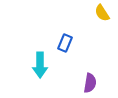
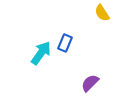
cyan arrow: moved 1 px right, 12 px up; rotated 145 degrees counterclockwise
purple semicircle: rotated 144 degrees counterclockwise
